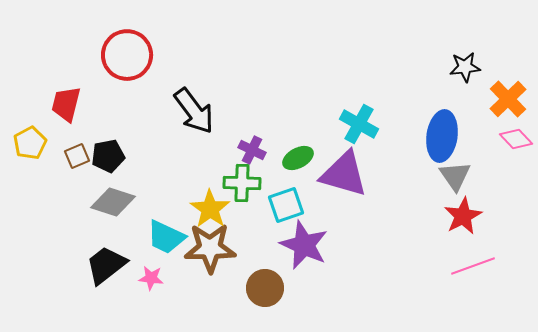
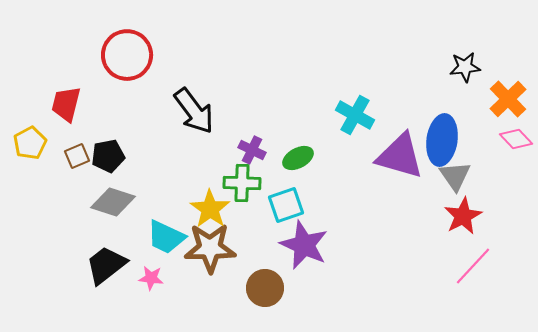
cyan cross: moved 4 px left, 9 px up
blue ellipse: moved 4 px down
purple triangle: moved 56 px right, 18 px up
pink line: rotated 27 degrees counterclockwise
